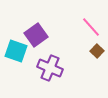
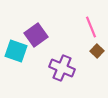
pink line: rotated 20 degrees clockwise
purple cross: moved 12 px right
